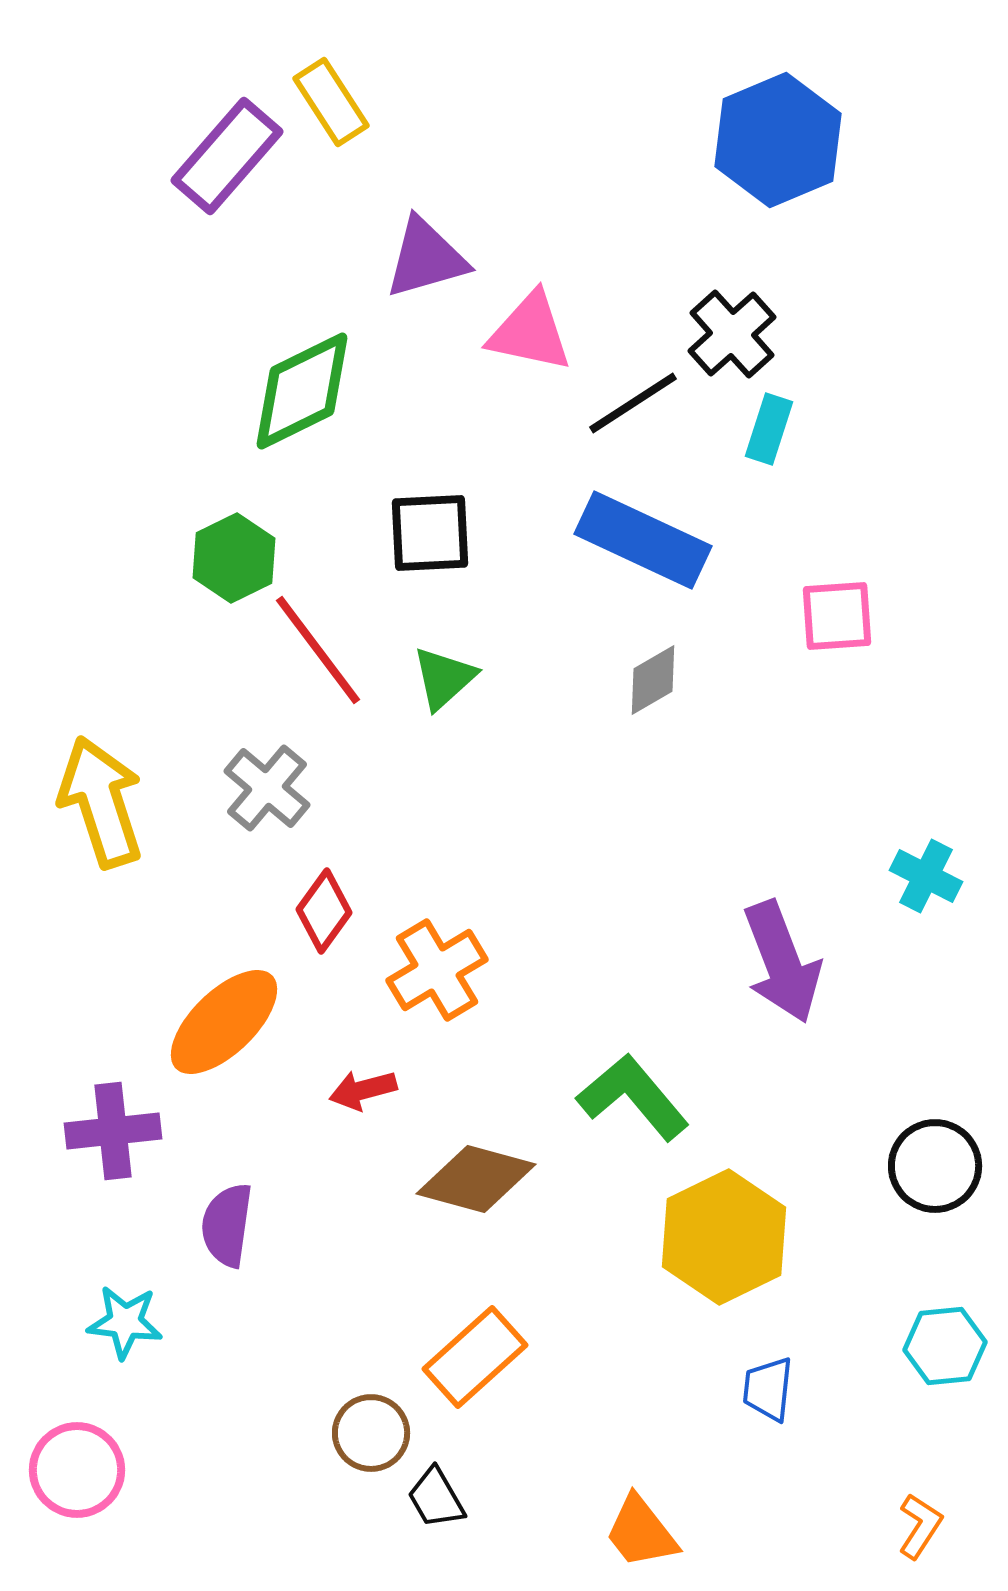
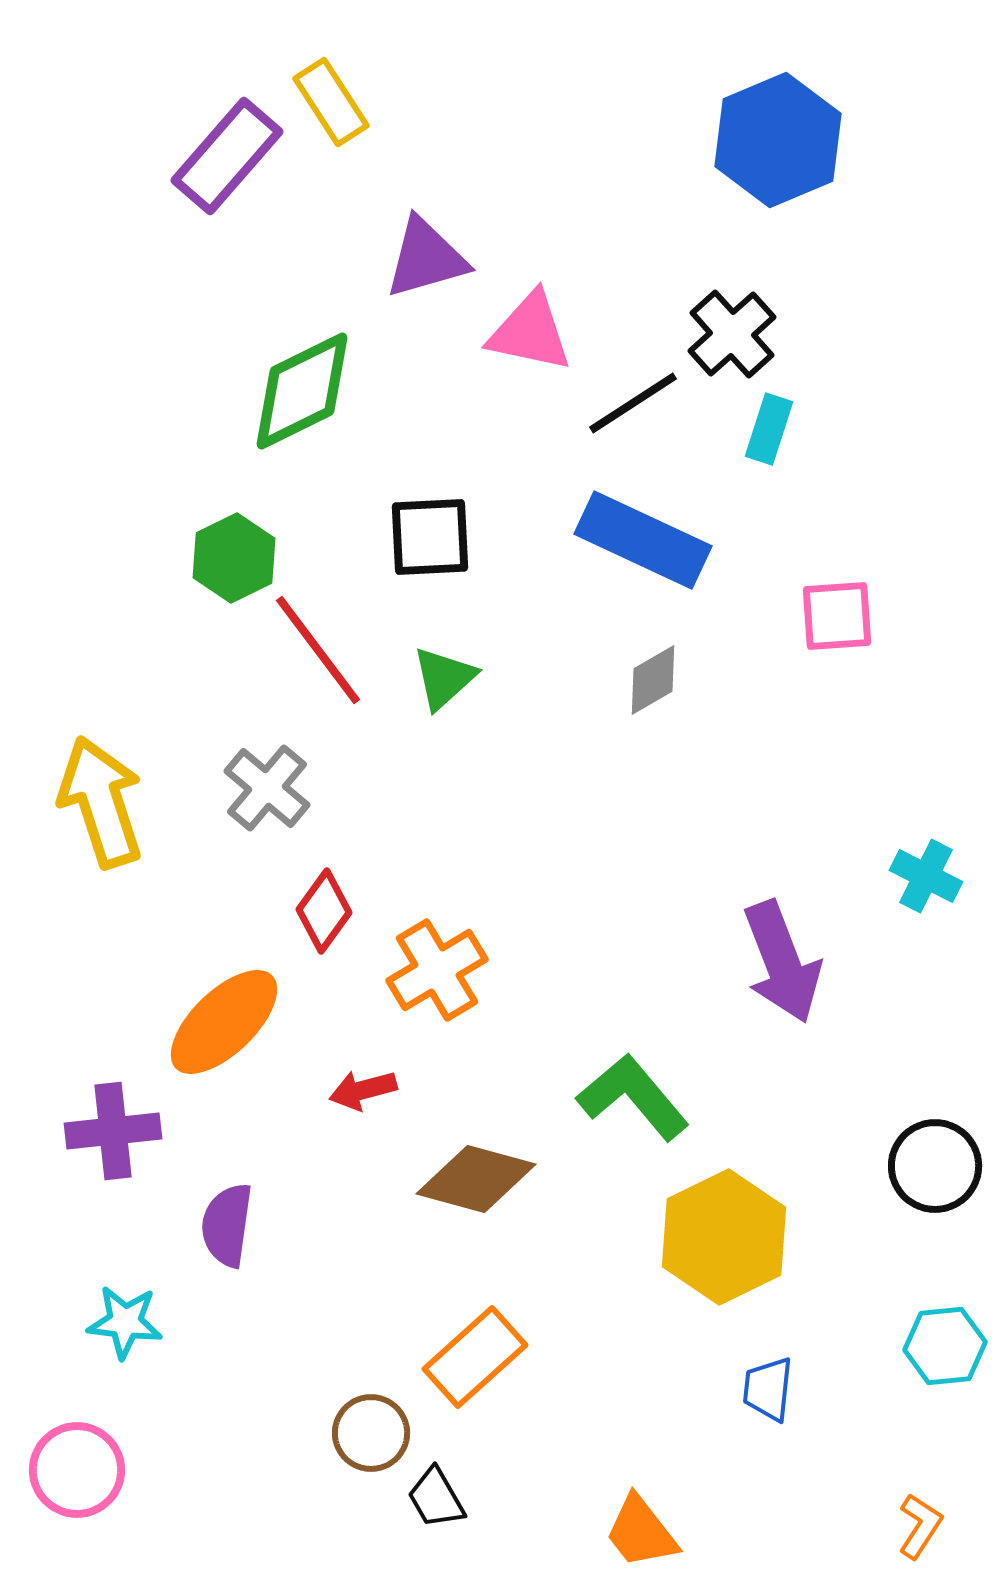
black square: moved 4 px down
